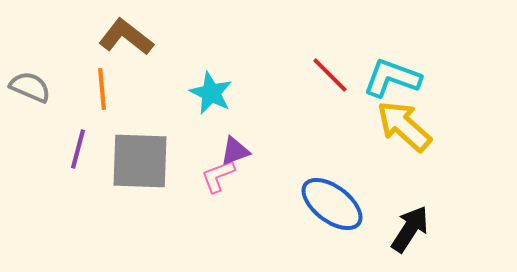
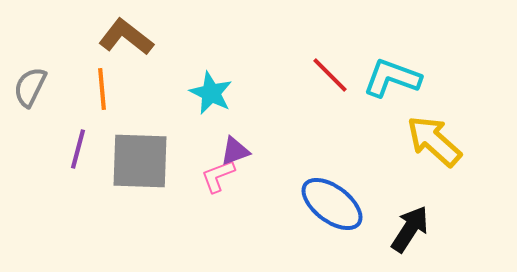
gray semicircle: rotated 87 degrees counterclockwise
yellow arrow: moved 30 px right, 15 px down
